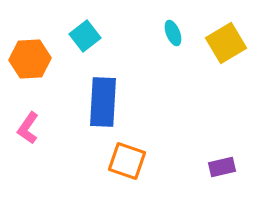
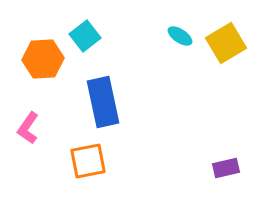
cyan ellipse: moved 7 px right, 3 px down; rotated 35 degrees counterclockwise
orange hexagon: moved 13 px right
blue rectangle: rotated 15 degrees counterclockwise
orange square: moved 39 px left; rotated 30 degrees counterclockwise
purple rectangle: moved 4 px right, 1 px down
